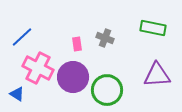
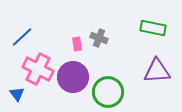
gray cross: moved 6 px left
pink cross: moved 1 px down
purple triangle: moved 4 px up
green circle: moved 1 px right, 2 px down
blue triangle: rotated 21 degrees clockwise
